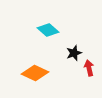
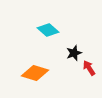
red arrow: rotated 21 degrees counterclockwise
orange diamond: rotated 8 degrees counterclockwise
